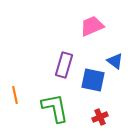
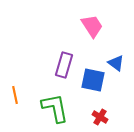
pink trapezoid: rotated 80 degrees clockwise
blue triangle: moved 1 px right, 2 px down
red cross: rotated 35 degrees counterclockwise
